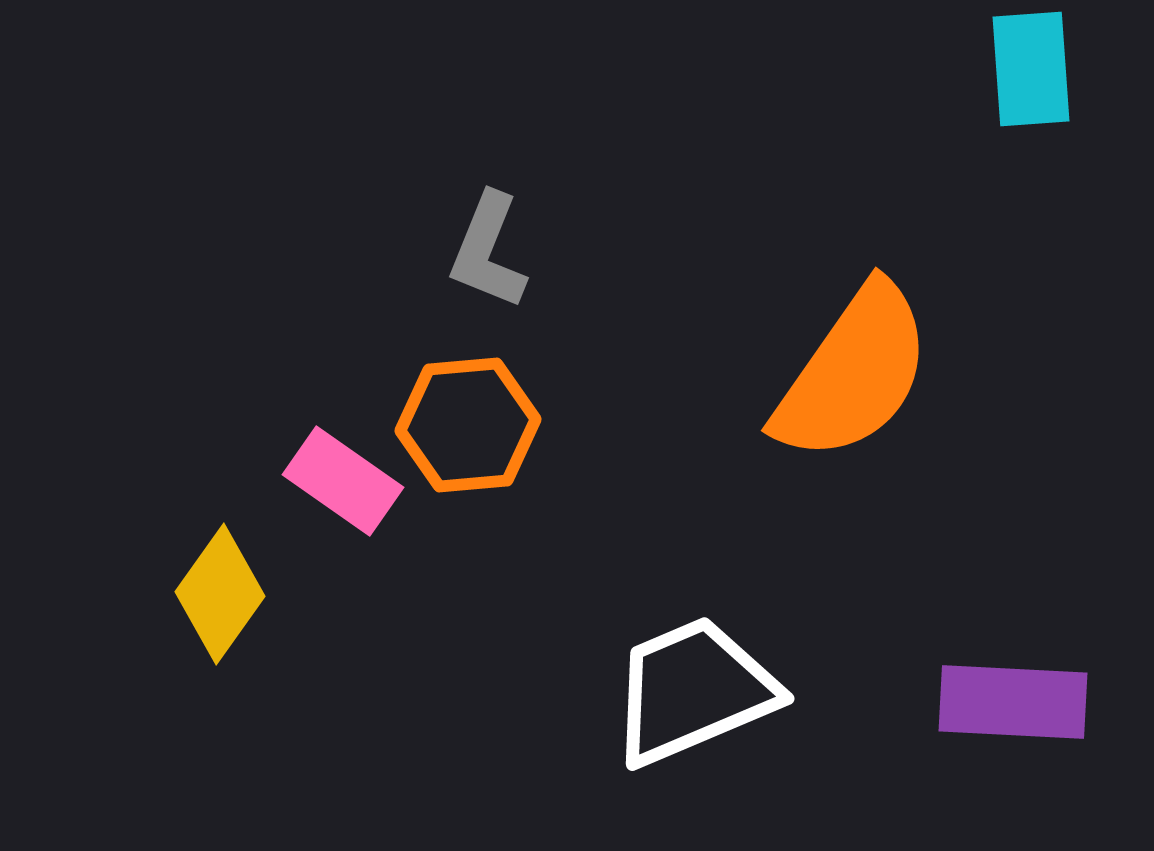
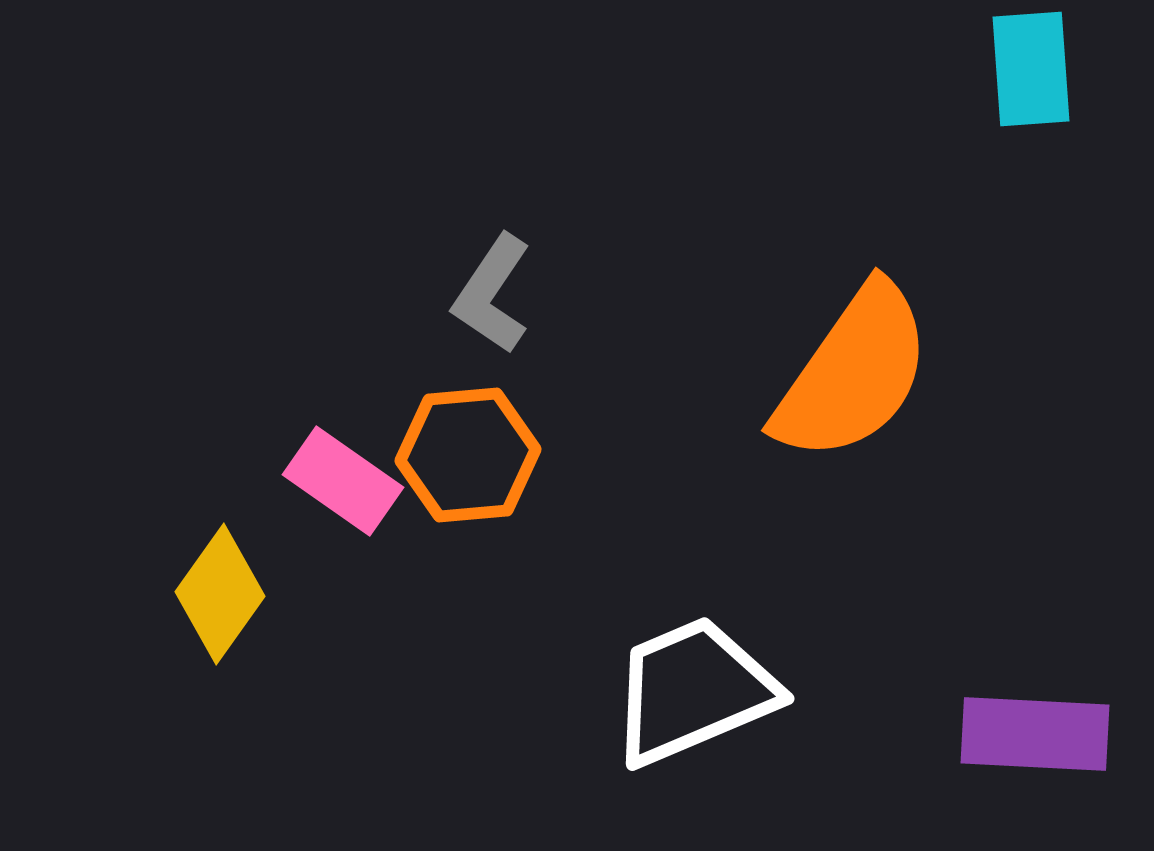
gray L-shape: moved 4 px right, 43 px down; rotated 12 degrees clockwise
orange hexagon: moved 30 px down
purple rectangle: moved 22 px right, 32 px down
